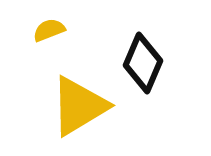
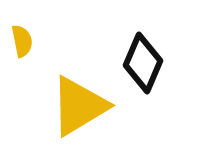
yellow semicircle: moved 27 px left, 11 px down; rotated 100 degrees clockwise
